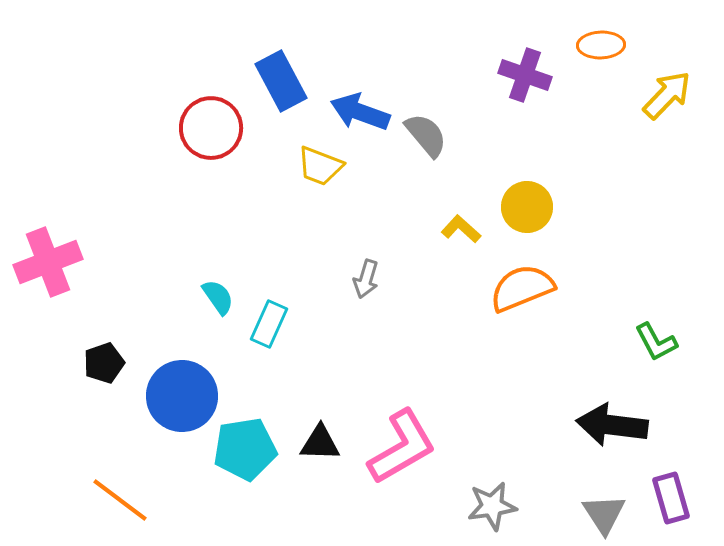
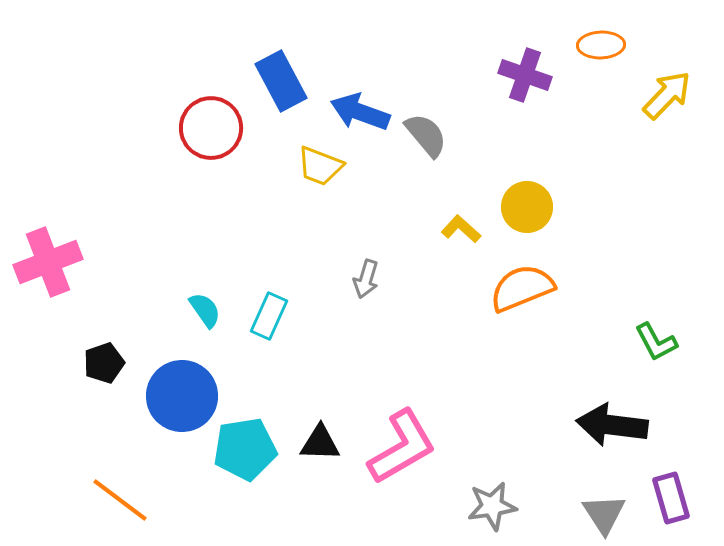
cyan semicircle: moved 13 px left, 13 px down
cyan rectangle: moved 8 px up
